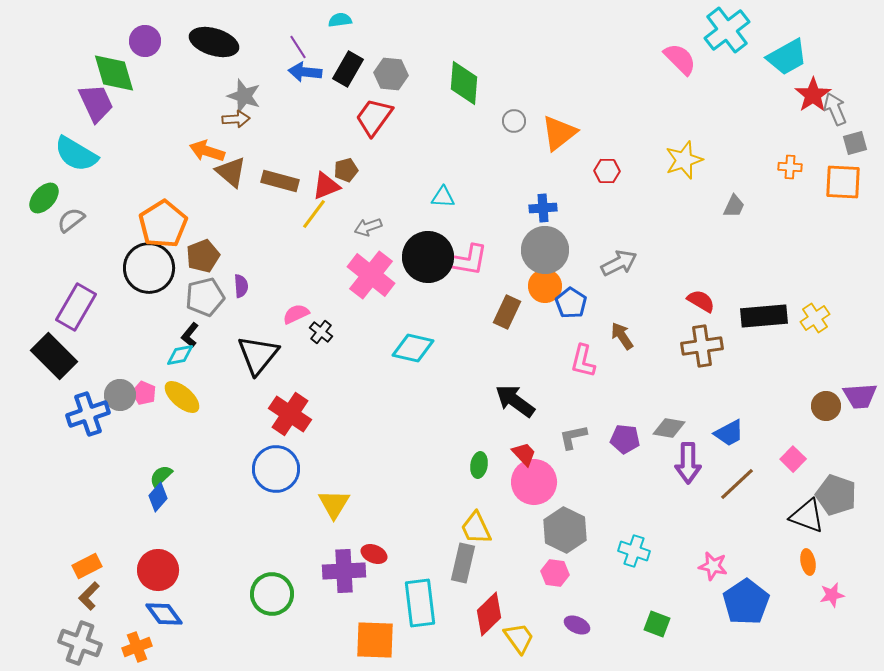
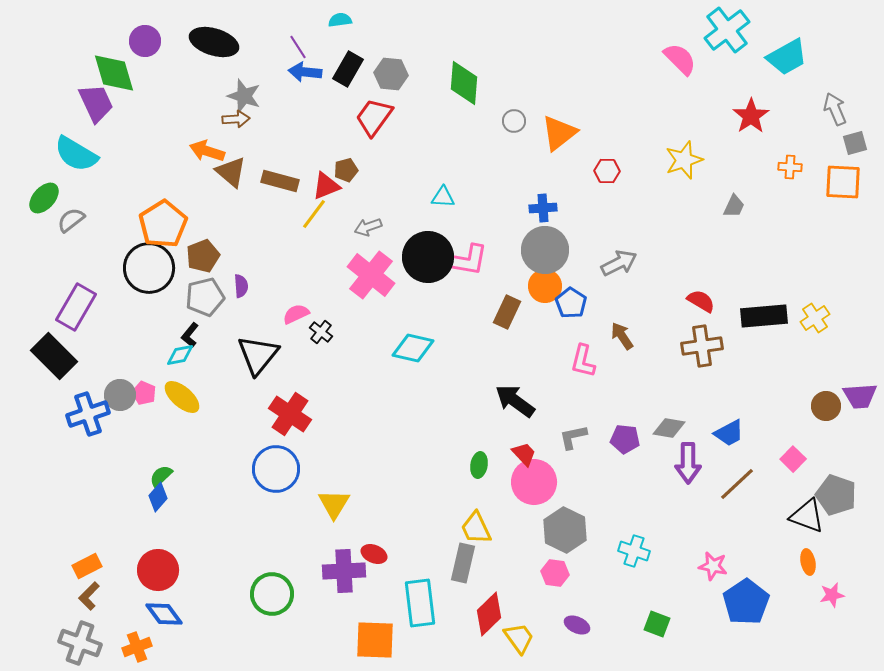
red star at (813, 95): moved 62 px left, 21 px down
